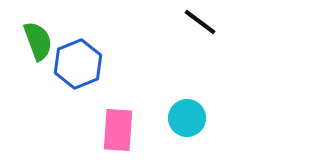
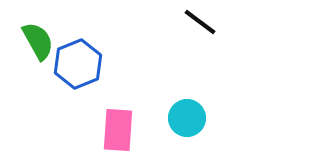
green semicircle: rotated 9 degrees counterclockwise
